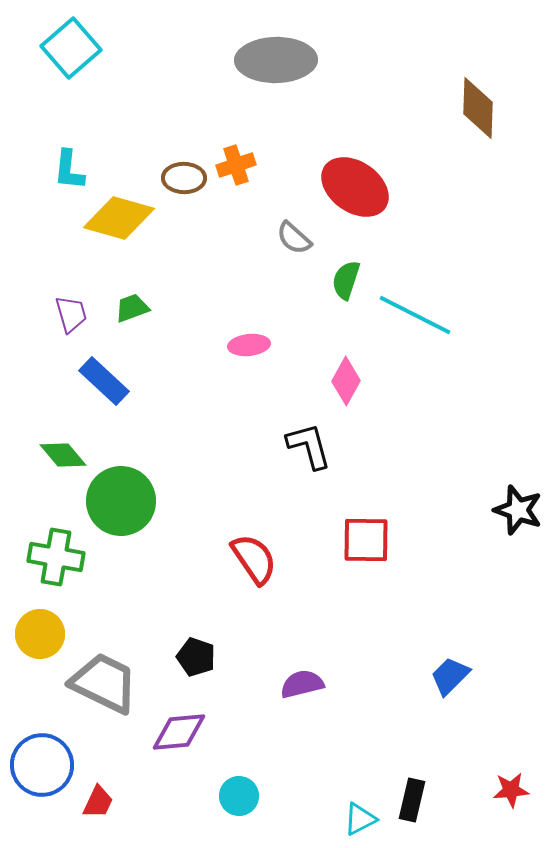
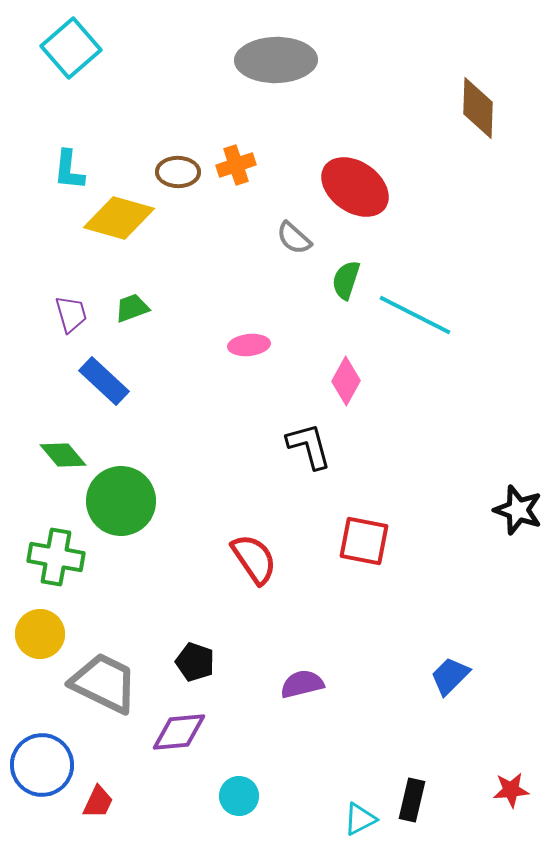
brown ellipse: moved 6 px left, 6 px up
red square: moved 2 px left, 1 px down; rotated 10 degrees clockwise
black pentagon: moved 1 px left, 5 px down
